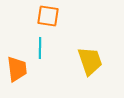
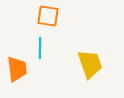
yellow trapezoid: moved 3 px down
